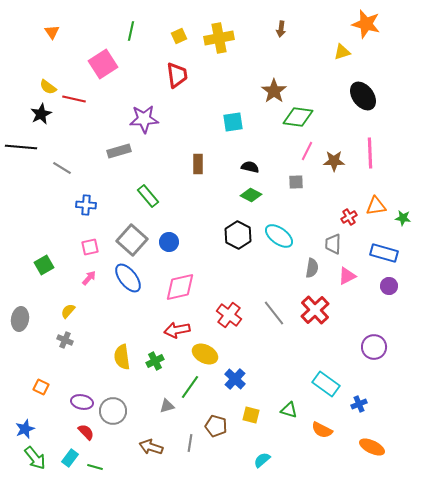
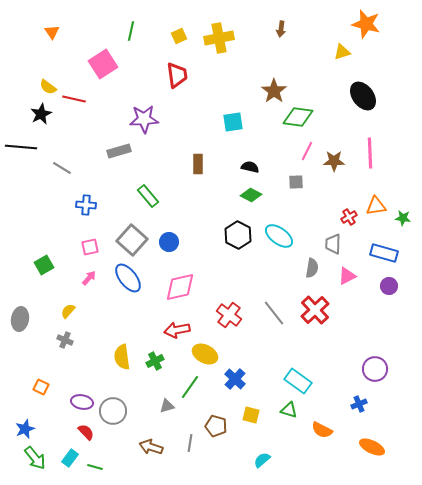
purple circle at (374, 347): moved 1 px right, 22 px down
cyan rectangle at (326, 384): moved 28 px left, 3 px up
